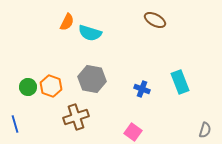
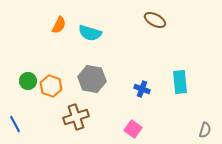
orange semicircle: moved 8 px left, 3 px down
cyan rectangle: rotated 15 degrees clockwise
green circle: moved 6 px up
blue line: rotated 12 degrees counterclockwise
pink square: moved 3 px up
